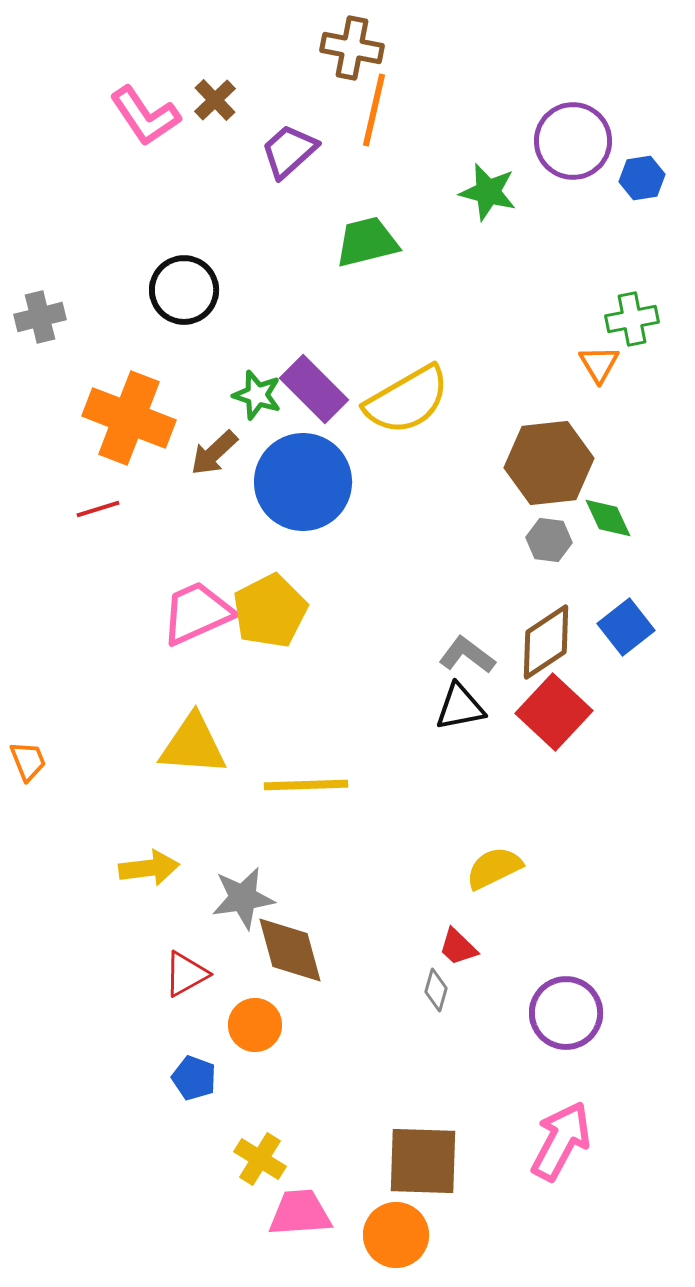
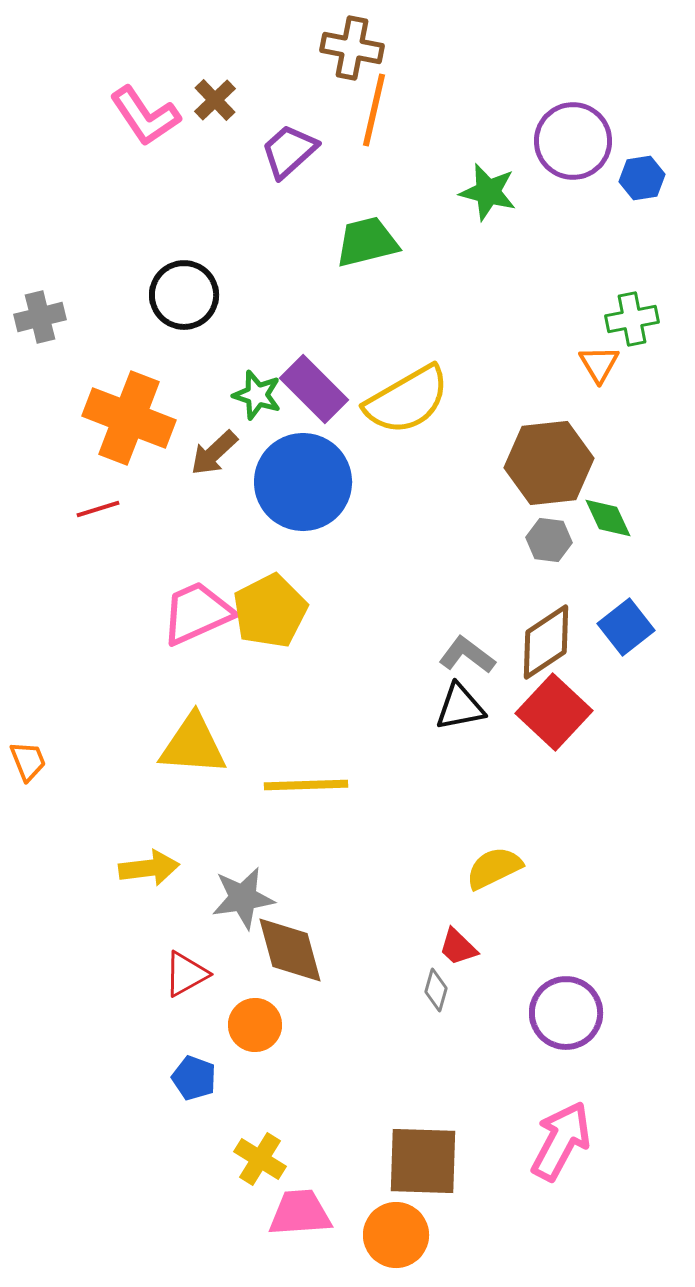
black circle at (184, 290): moved 5 px down
